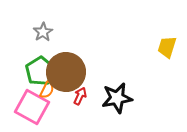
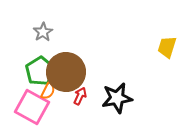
orange semicircle: moved 1 px right, 1 px down
